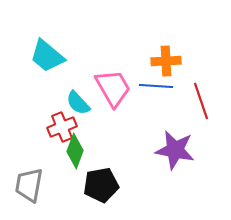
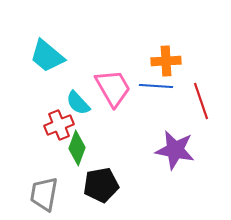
red cross: moved 3 px left, 2 px up
green diamond: moved 2 px right, 3 px up
gray trapezoid: moved 15 px right, 9 px down
